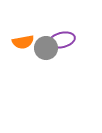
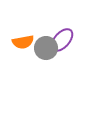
purple ellipse: rotated 35 degrees counterclockwise
